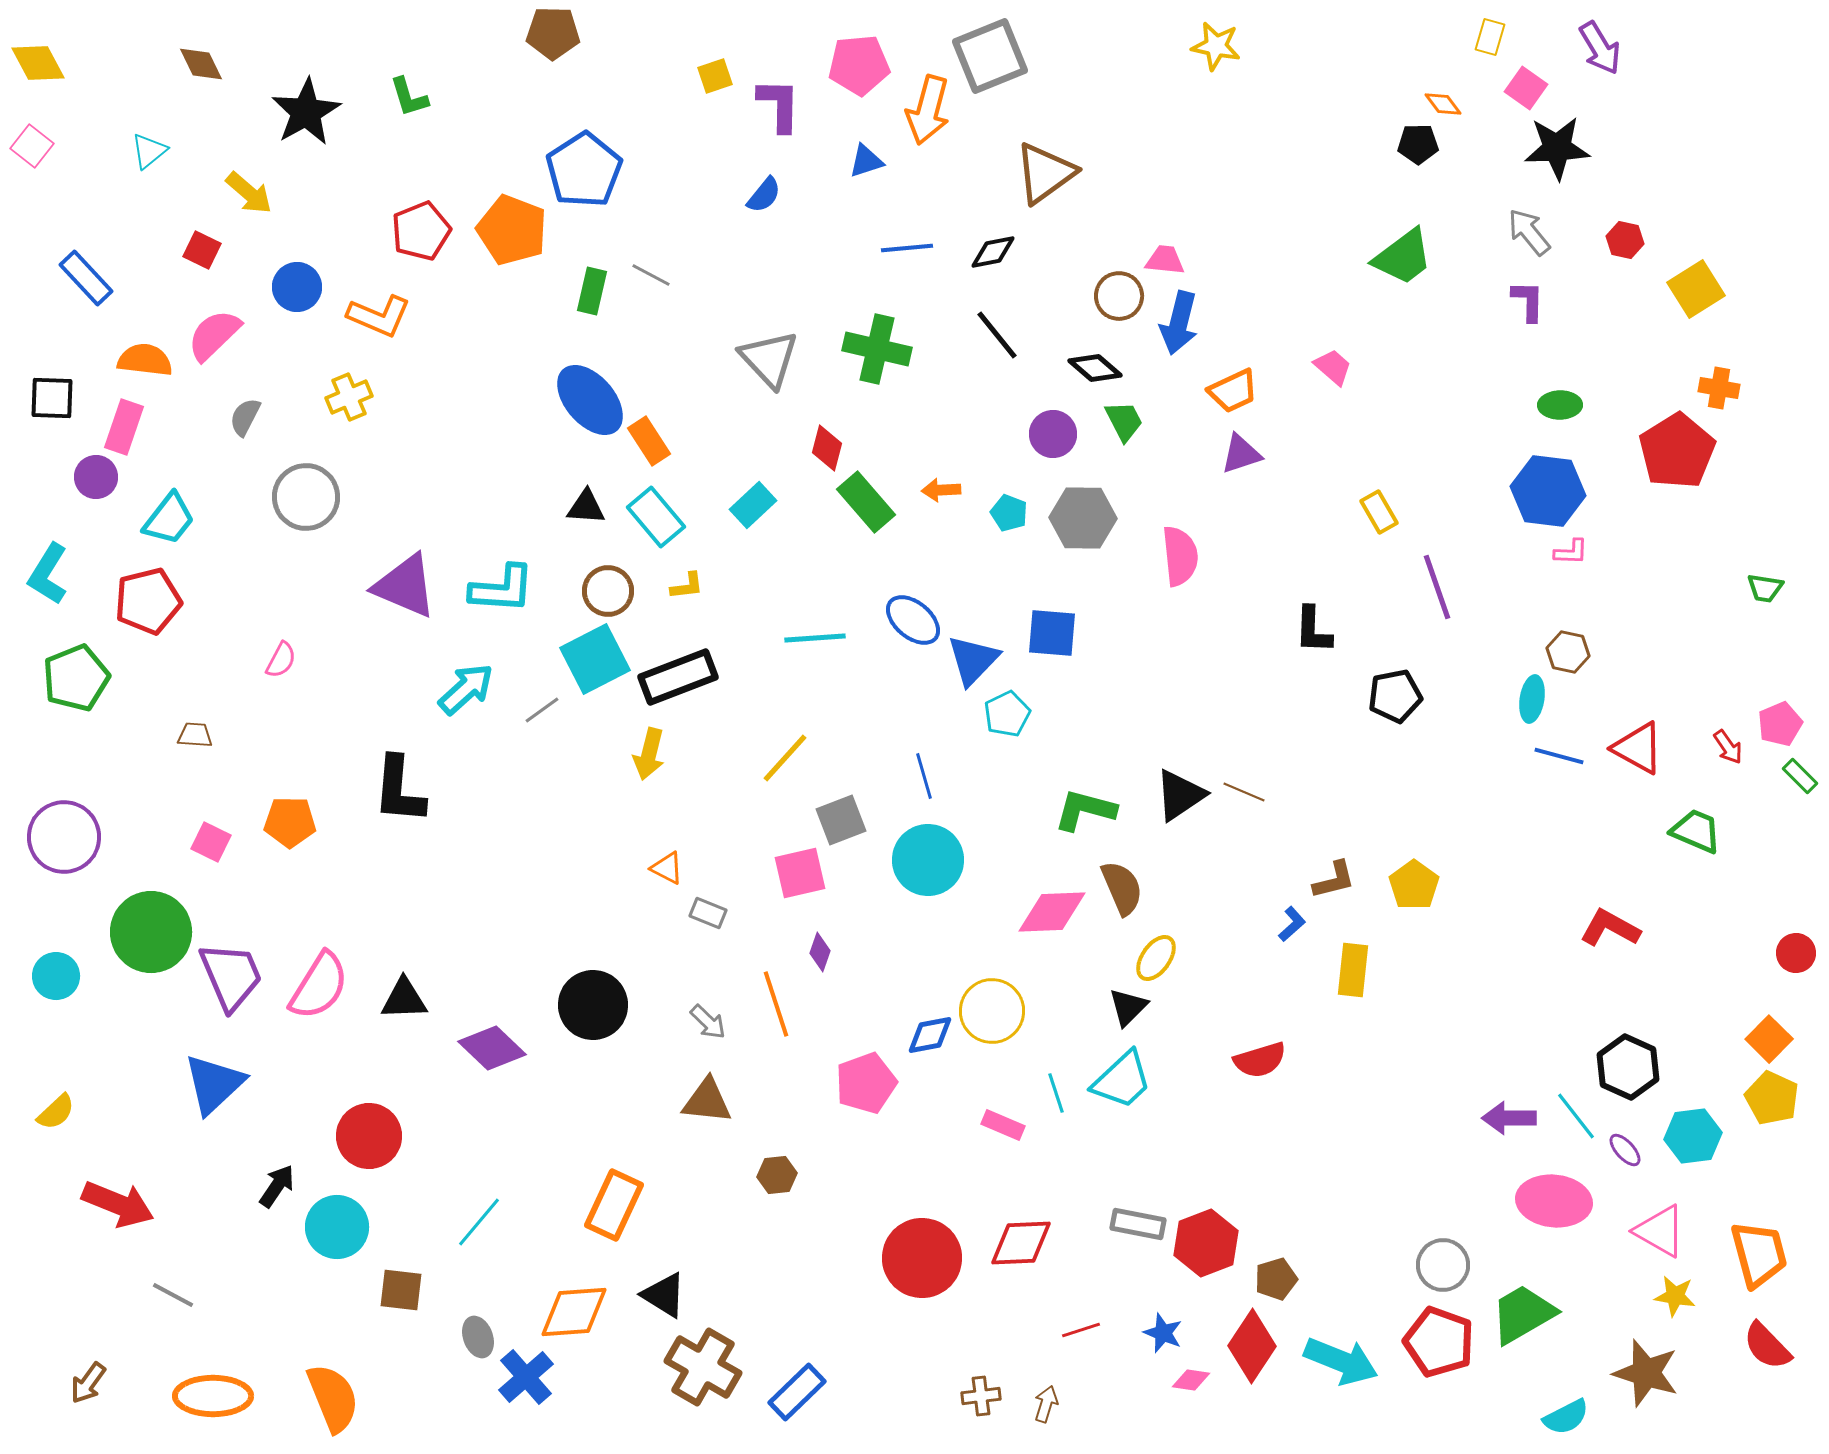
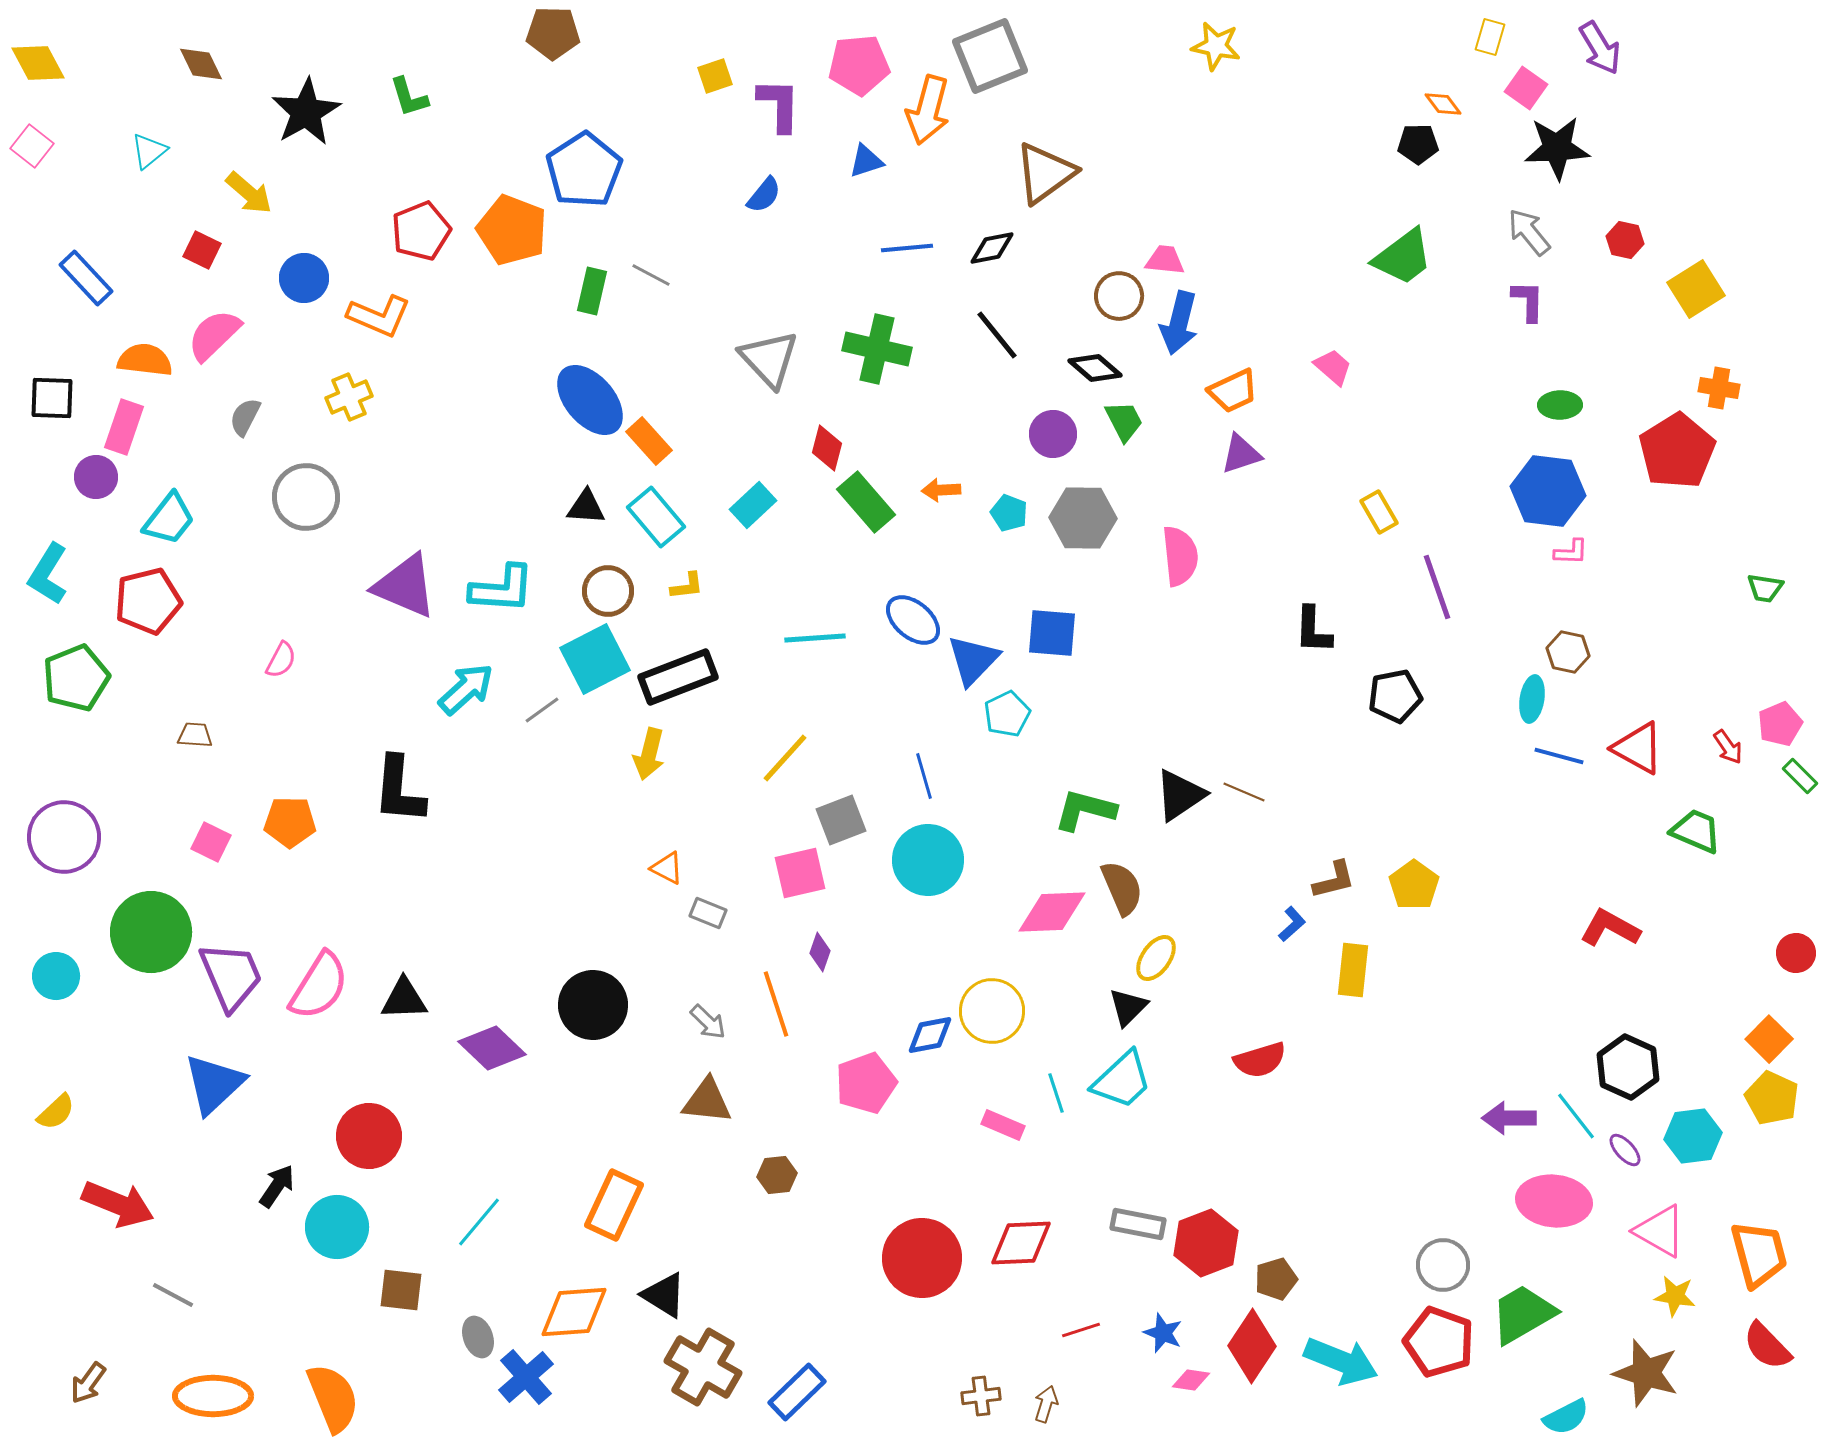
black diamond at (993, 252): moved 1 px left, 4 px up
blue circle at (297, 287): moved 7 px right, 9 px up
orange rectangle at (649, 441): rotated 9 degrees counterclockwise
